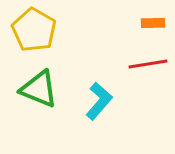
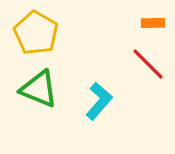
yellow pentagon: moved 2 px right, 3 px down
red line: rotated 54 degrees clockwise
